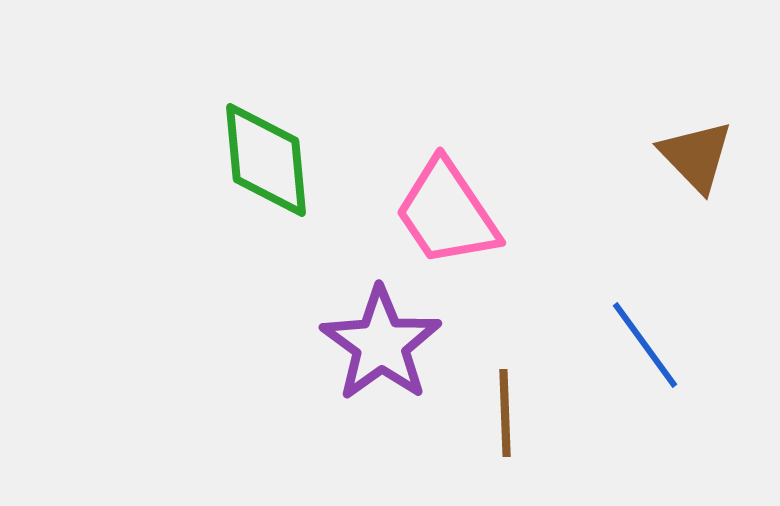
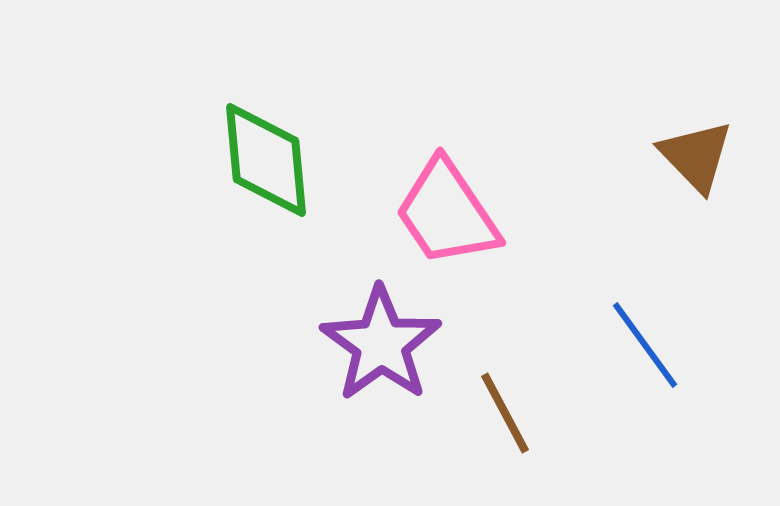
brown line: rotated 26 degrees counterclockwise
